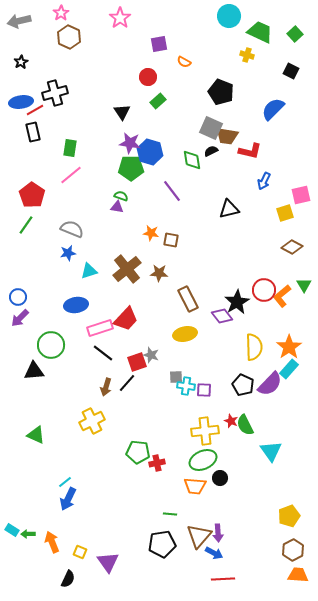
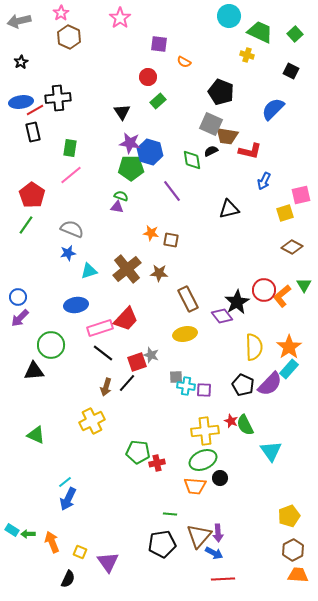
purple square at (159, 44): rotated 18 degrees clockwise
black cross at (55, 93): moved 3 px right, 5 px down; rotated 10 degrees clockwise
gray square at (211, 128): moved 4 px up
